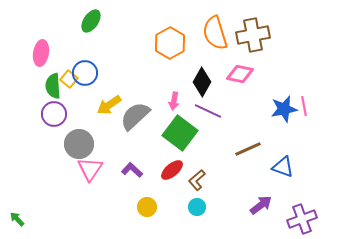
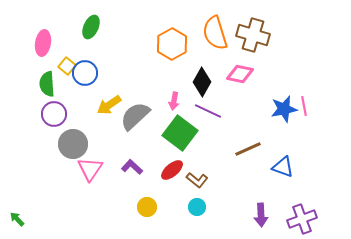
green ellipse: moved 6 px down; rotated 10 degrees counterclockwise
brown cross: rotated 28 degrees clockwise
orange hexagon: moved 2 px right, 1 px down
pink ellipse: moved 2 px right, 10 px up
yellow square: moved 2 px left, 13 px up
green semicircle: moved 6 px left, 2 px up
gray circle: moved 6 px left
purple L-shape: moved 3 px up
brown L-shape: rotated 100 degrees counterclockwise
purple arrow: moved 10 px down; rotated 125 degrees clockwise
